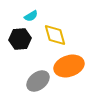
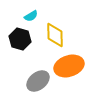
yellow diamond: rotated 15 degrees clockwise
black hexagon: rotated 20 degrees clockwise
